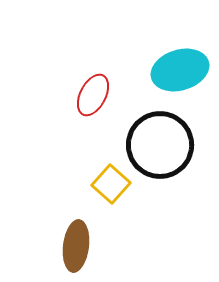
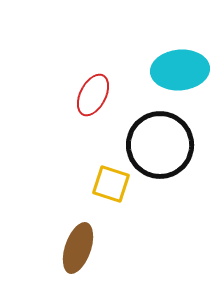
cyan ellipse: rotated 12 degrees clockwise
yellow square: rotated 24 degrees counterclockwise
brown ellipse: moved 2 px right, 2 px down; rotated 12 degrees clockwise
